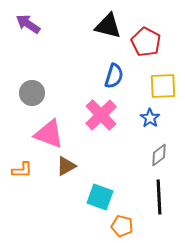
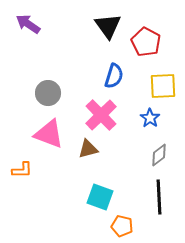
black triangle: rotated 40 degrees clockwise
gray circle: moved 16 px right
brown triangle: moved 22 px right, 17 px up; rotated 15 degrees clockwise
